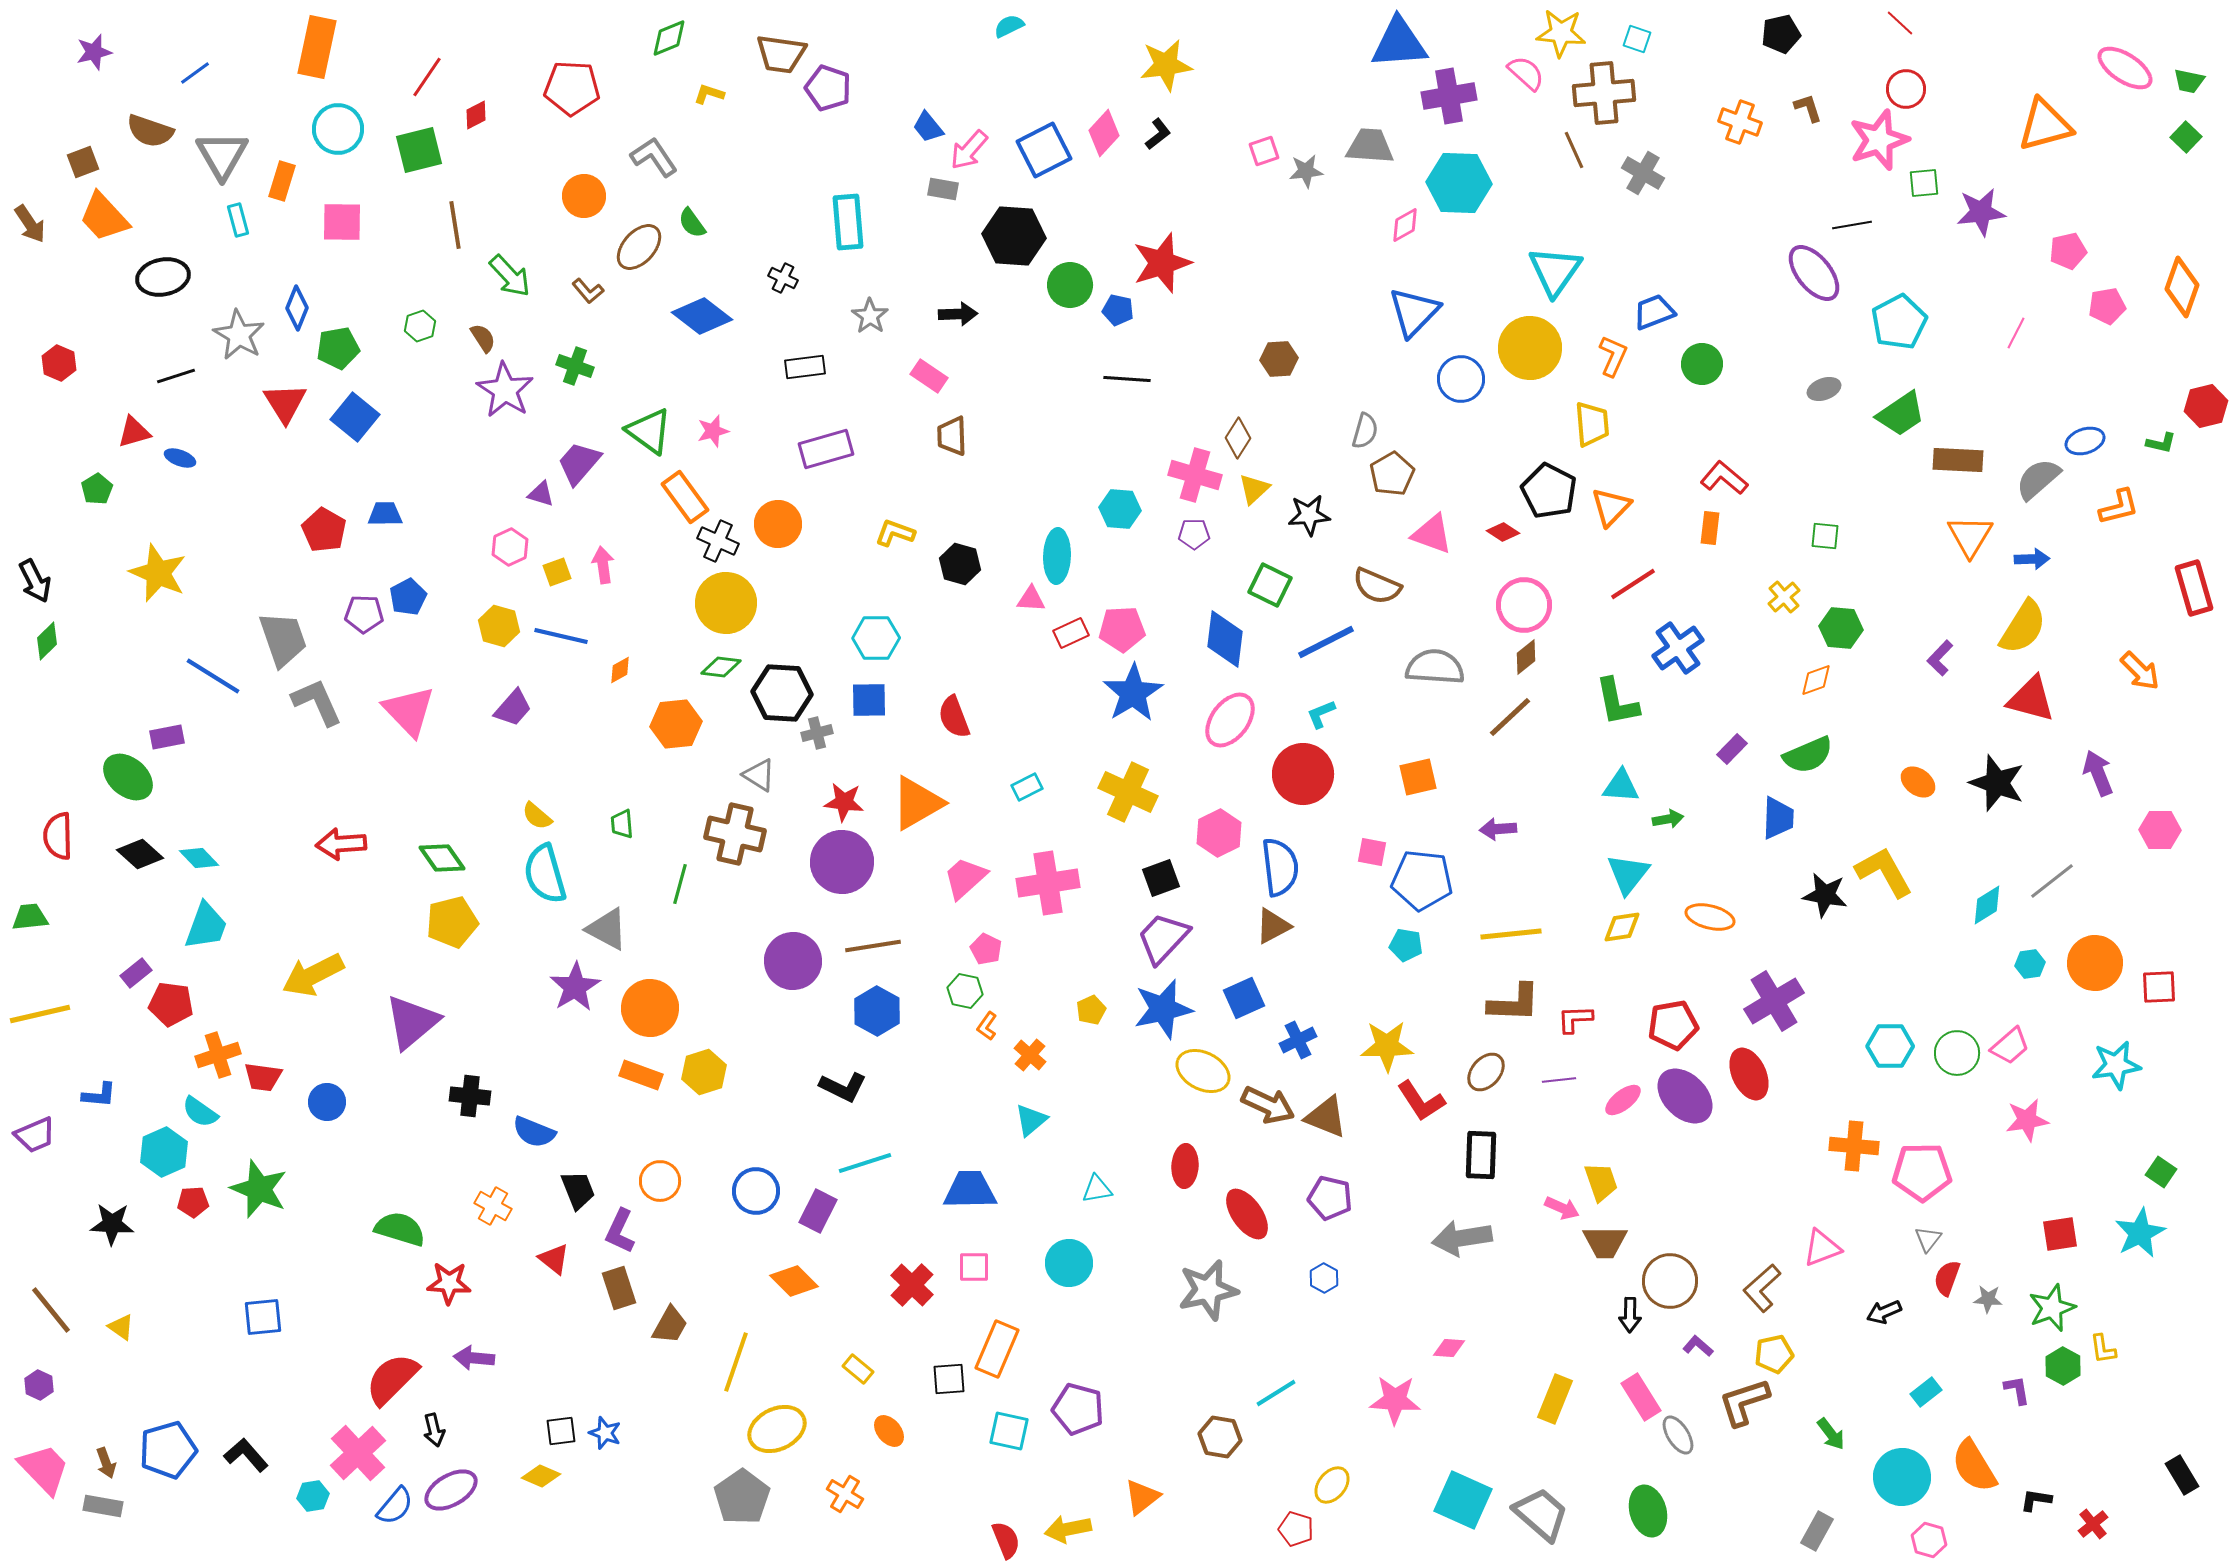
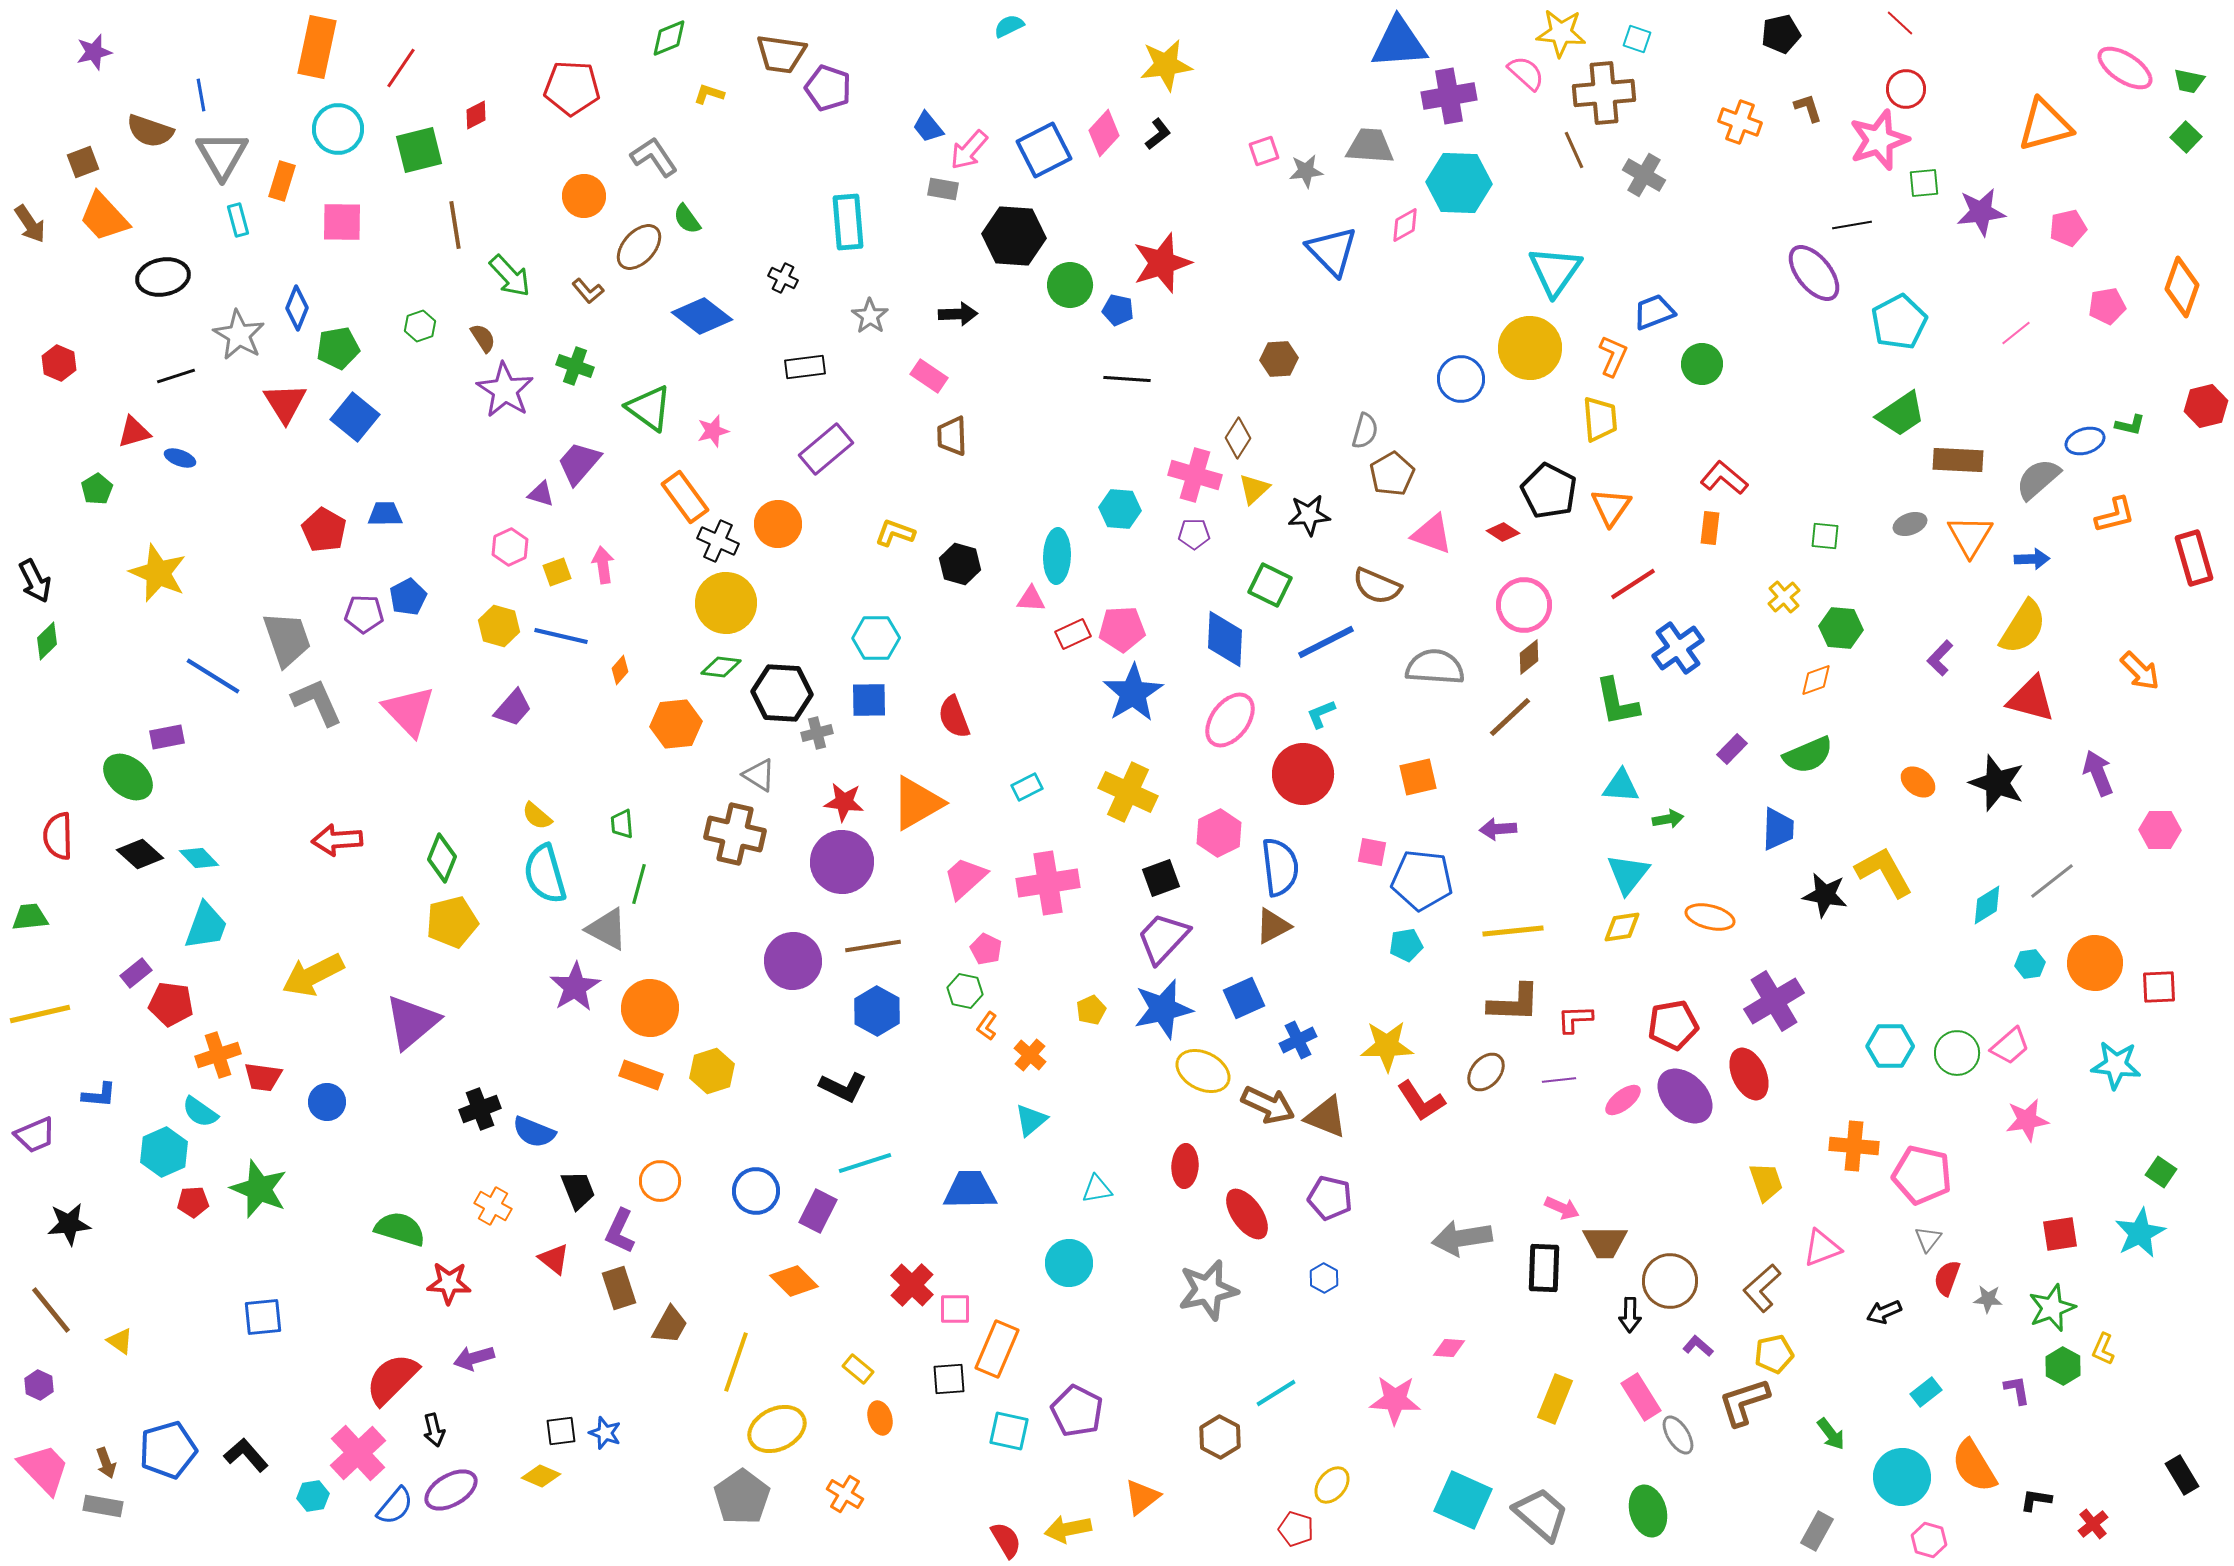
blue line at (195, 73): moved 6 px right, 22 px down; rotated 64 degrees counterclockwise
red line at (427, 77): moved 26 px left, 9 px up
gray cross at (1643, 173): moved 1 px right, 2 px down
green semicircle at (692, 223): moved 5 px left, 4 px up
pink pentagon at (2068, 251): moved 23 px up
blue triangle at (1414, 312): moved 82 px left, 61 px up; rotated 28 degrees counterclockwise
pink line at (2016, 333): rotated 24 degrees clockwise
gray ellipse at (1824, 389): moved 86 px right, 135 px down
yellow trapezoid at (1592, 424): moved 8 px right, 5 px up
green triangle at (649, 431): moved 23 px up
green L-shape at (2161, 443): moved 31 px left, 18 px up
purple rectangle at (826, 449): rotated 24 degrees counterclockwise
orange triangle at (1611, 507): rotated 9 degrees counterclockwise
orange L-shape at (2119, 507): moved 4 px left, 8 px down
red rectangle at (2194, 588): moved 30 px up
red rectangle at (1071, 633): moved 2 px right, 1 px down
gray trapezoid at (283, 639): moved 4 px right
blue diamond at (1225, 639): rotated 4 degrees counterclockwise
brown diamond at (1526, 657): moved 3 px right
orange diamond at (620, 670): rotated 20 degrees counterclockwise
blue trapezoid at (1778, 818): moved 11 px down
red arrow at (341, 844): moved 4 px left, 4 px up
green diamond at (442, 858): rotated 57 degrees clockwise
green line at (680, 884): moved 41 px left
yellow line at (1511, 934): moved 2 px right, 3 px up
cyan pentagon at (1406, 945): rotated 20 degrees counterclockwise
cyan star at (2116, 1065): rotated 15 degrees clockwise
yellow hexagon at (704, 1072): moved 8 px right, 1 px up
black cross at (470, 1096): moved 10 px right, 13 px down; rotated 27 degrees counterclockwise
black rectangle at (1481, 1155): moved 63 px right, 113 px down
pink pentagon at (1922, 1172): moved 3 px down; rotated 14 degrees clockwise
yellow trapezoid at (1601, 1182): moved 165 px right
black star at (112, 1224): moved 43 px left; rotated 9 degrees counterclockwise
pink square at (974, 1267): moved 19 px left, 42 px down
yellow triangle at (121, 1327): moved 1 px left, 14 px down
yellow L-shape at (2103, 1349): rotated 32 degrees clockwise
purple arrow at (474, 1358): rotated 21 degrees counterclockwise
purple pentagon at (1078, 1409): moved 1 px left, 2 px down; rotated 12 degrees clockwise
orange ellipse at (889, 1431): moved 9 px left, 13 px up; rotated 24 degrees clockwise
brown hexagon at (1220, 1437): rotated 18 degrees clockwise
red semicircle at (1006, 1540): rotated 9 degrees counterclockwise
